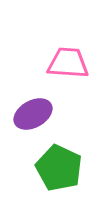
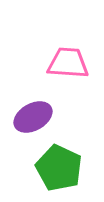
purple ellipse: moved 3 px down
